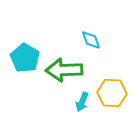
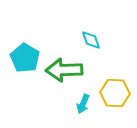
yellow hexagon: moved 3 px right
cyan arrow: moved 1 px right, 2 px down
